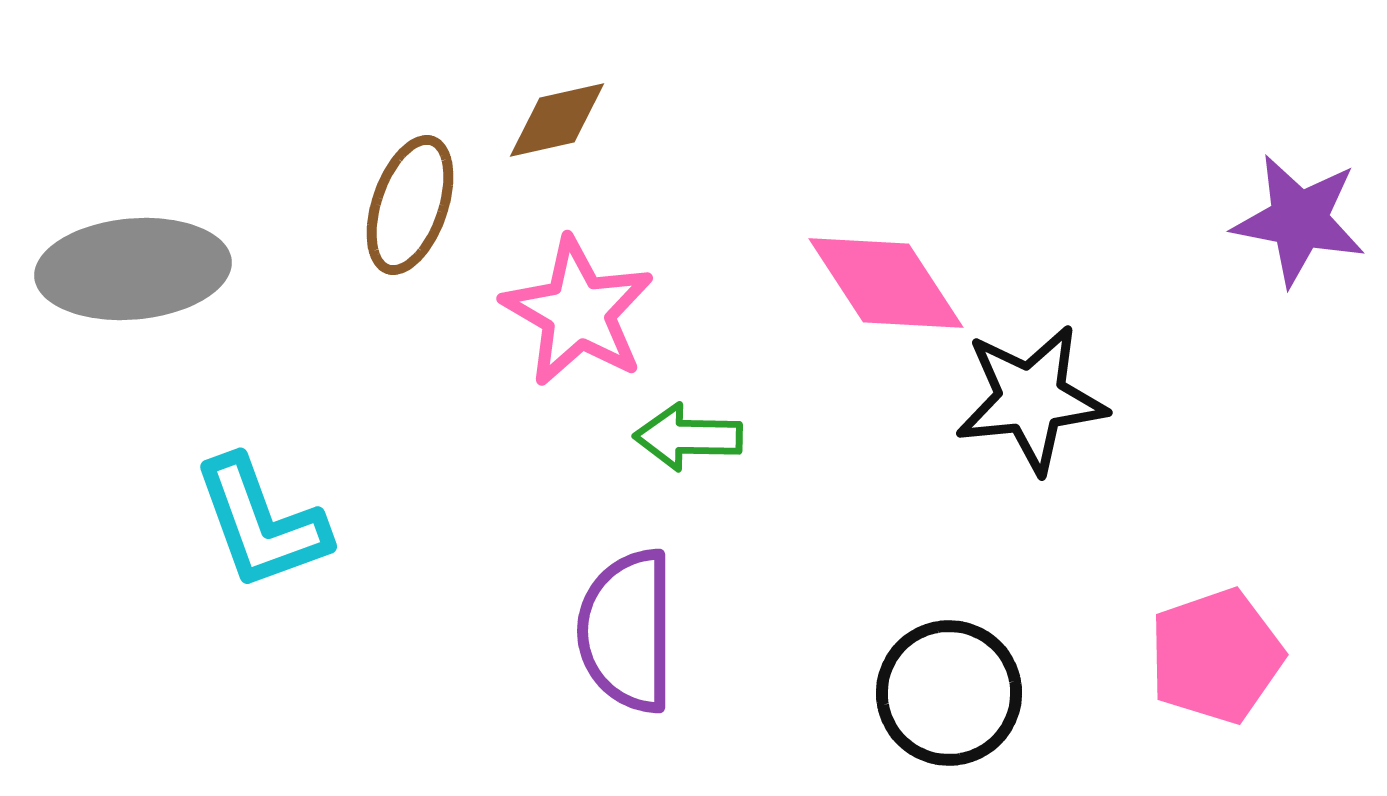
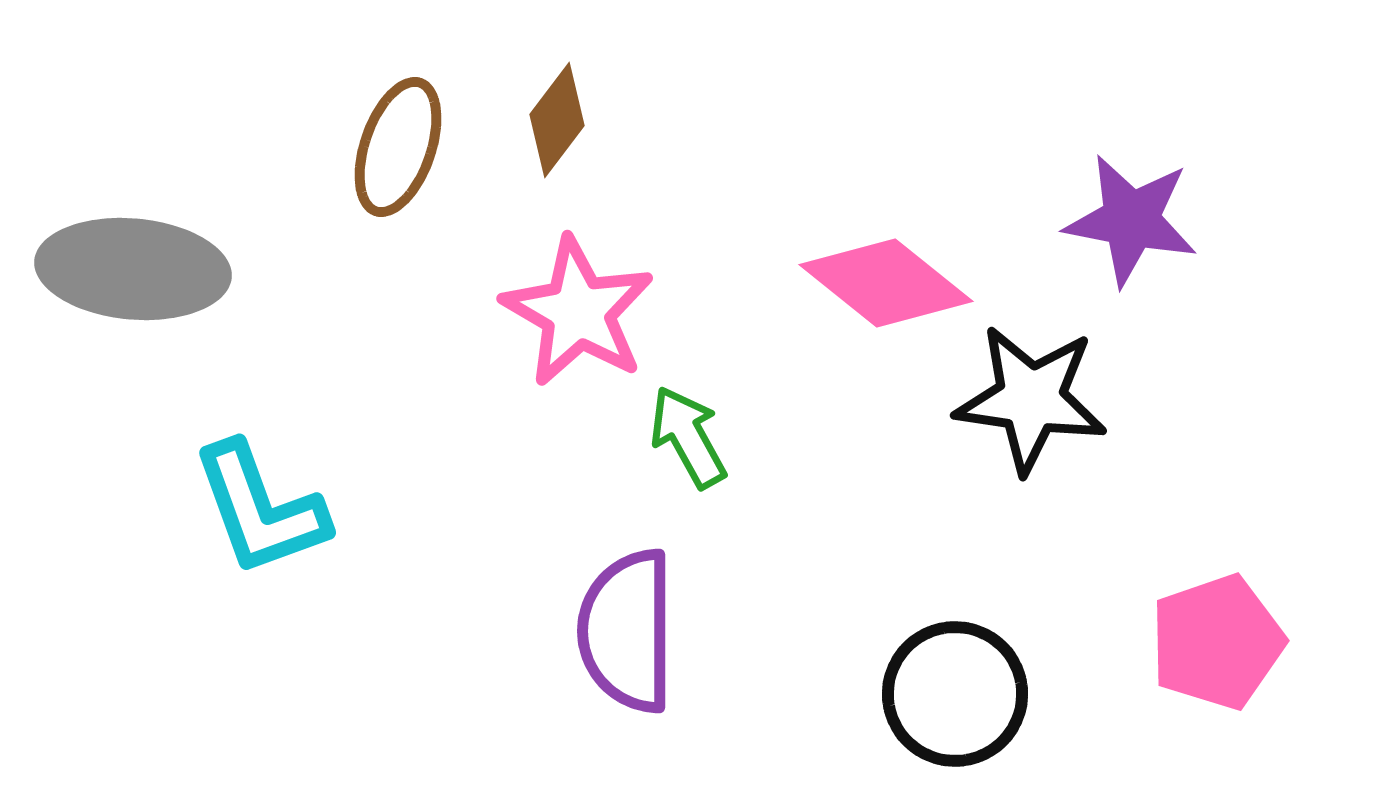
brown diamond: rotated 40 degrees counterclockwise
brown ellipse: moved 12 px left, 58 px up
purple star: moved 168 px left
gray ellipse: rotated 10 degrees clockwise
pink diamond: rotated 18 degrees counterclockwise
black star: rotated 14 degrees clockwise
green arrow: rotated 60 degrees clockwise
cyan L-shape: moved 1 px left, 14 px up
pink pentagon: moved 1 px right, 14 px up
black circle: moved 6 px right, 1 px down
